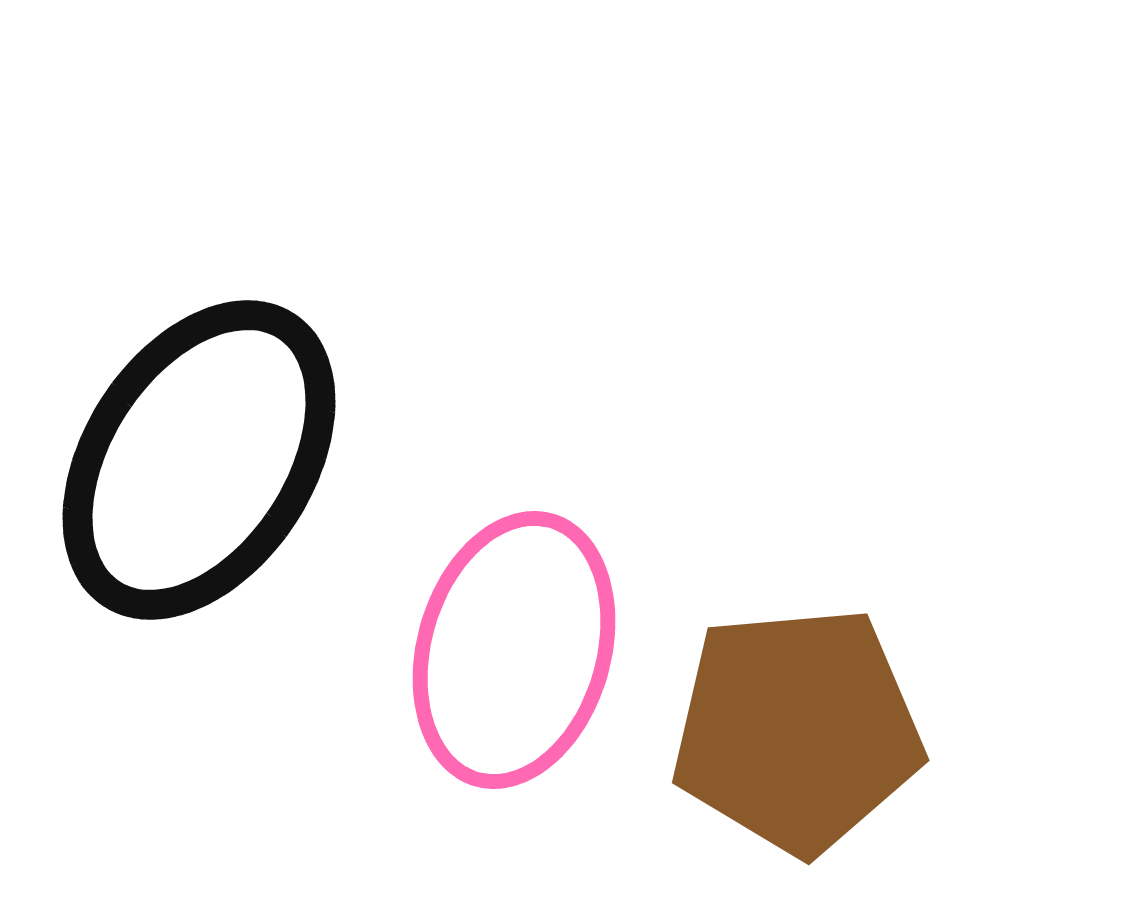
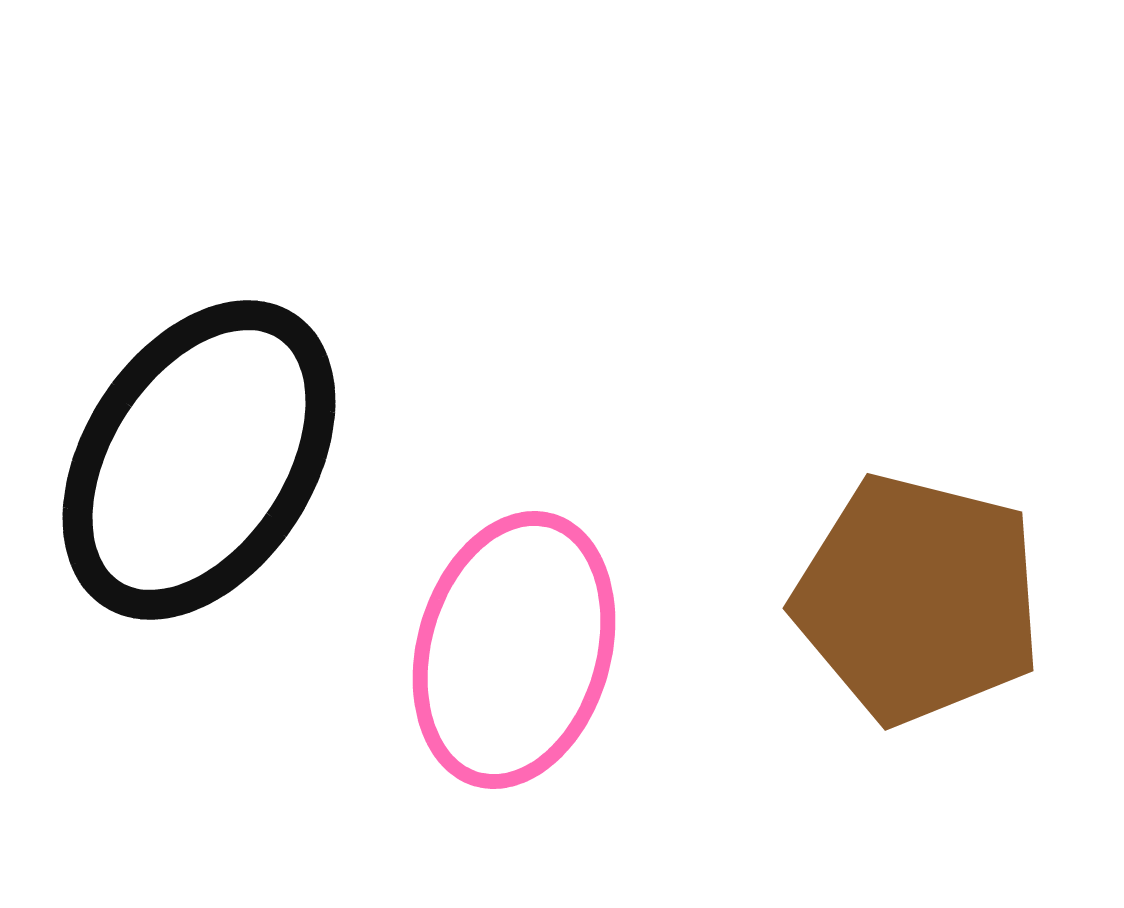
brown pentagon: moved 121 px right, 131 px up; rotated 19 degrees clockwise
